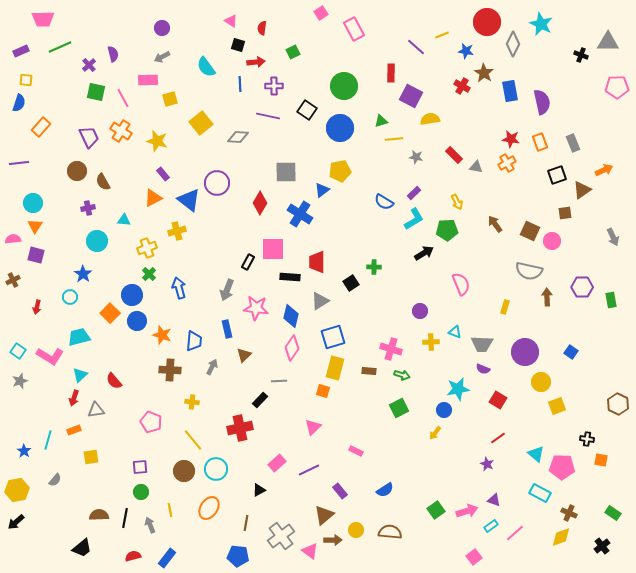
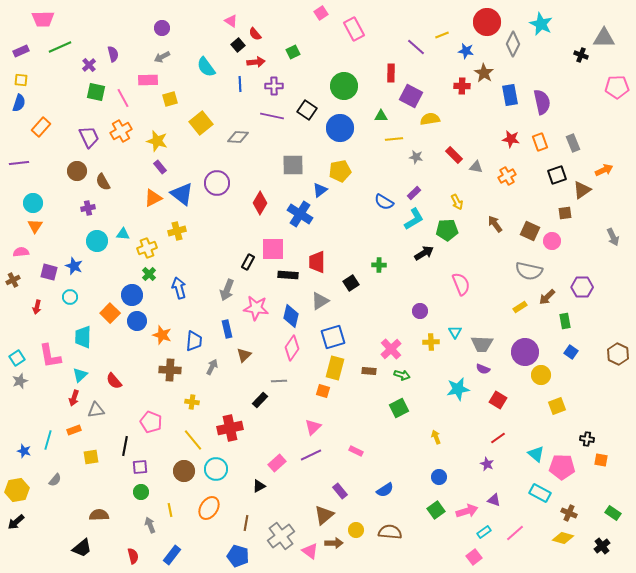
red semicircle at (262, 28): moved 7 px left, 6 px down; rotated 48 degrees counterclockwise
gray triangle at (608, 42): moved 4 px left, 4 px up
black square at (238, 45): rotated 32 degrees clockwise
yellow square at (26, 80): moved 5 px left
red cross at (462, 86): rotated 28 degrees counterclockwise
blue rectangle at (510, 91): moved 4 px down
purple line at (268, 116): moved 4 px right
green triangle at (381, 121): moved 5 px up; rotated 16 degrees clockwise
orange cross at (121, 131): rotated 30 degrees clockwise
orange cross at (507, 163): moved 13 px down
gray square at (286, 172): moved 7 px right, 7 px up
purple rectangle at (163, 174): moved 3 px left, 7 px up
blue triangle at (322, 190): moved 2 px left
blue triangle at (189, 200): moved 7 px left, 6 px up
cyan triangle at (124, 220): moved 1 px left, 14 px down
pink semicircle at (13, 239): moved 8 px right, 13 px down
purple square at (36, 255): moved 13 px right, 17 px down
green cross at (374, 267): moved 5 px right, 2 px up
blue star at (83, 274): moved 9 px left, 8 px up; rotated 12 degrees counterclockwise
black rectangle at (290, 277): moved 2 px left, 2 px up
brown arrow at (547, 297): rotated 132 degrees counterclockwise
green rectangle at (611, 300): moved 46 px left, 21 px down
yellow rectangle at (505, 307): moved 15 px right; rotated 40 degrees clockwise
cyan triangle at (455, 332): rotated 40 degrees clockwise
cyan trapezoid at (79, 337): moved 4 px right; rotated 75 degrees counterclockwise
pink cross at (391, 349): rotated 30 degrees clockwise
cyan square at (18, 351): moved 1 px left, 7 px down; rotated 21 degrees clockwise
pink L-shape at (50, 356): rotated 48 degrees clockwise
yellow circle at (541, 382): moved 7 px up
brown hexagon at (618, 404): moved 50 px up
blue circle at (444, 410): moved 5 px left, 67 px down
red cross at (240, 428): moved 10 px left
yellow arrow at (435, 433): moved 1 px right, 4 px down; rotated 120 degrees clockwise
blue star at (24, 451): rotated 16 degrees counterclockwise
purple line at (309, 470): moved 2 px right, 15 px up
black triangle at (259, 490): moved 4 px up
black line at (125, 518): moved 72 px up
cyan rectangle at (491, 526): moved 7 px left, 6 px down
yellow diamond at (561, 537): moved 2 px right, 1 px down; rotated 35 degrees clockwise
brown arrow at (333, 540): moved 1 px right, 3 px down
red semicircle at (133, 556): rotated 91 degrees clockwise
blue pentagon at (238, 556): rotated 10 degrees clockwise
blue rectangle at (167, 558): moved 5 px right, 3 px up
